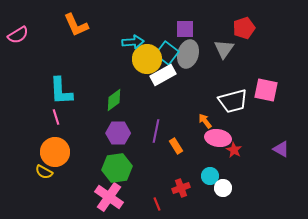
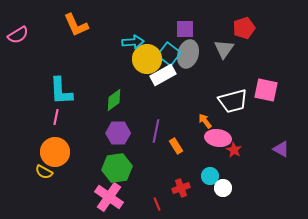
cyan square: moved 2 px right, 1 px down
pink line: rotated 28 degrees clockwise
